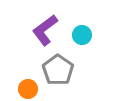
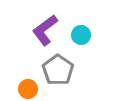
cyan circle: moved 1 px left
